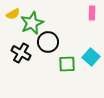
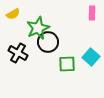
green star: moved 6 px right, 5 px down
black cross: moved 3 px left
